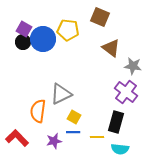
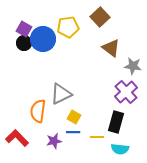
brown square: rotated 24 degrees clockwise
yellow pentagon: moved 3 px up; rotated 15 degrees counterclockwise
black circle: moved 1 px right, 1 px down
purple cross: rotated 10 degrees clockwise
